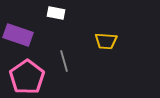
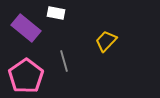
purple rectangle: moved 8 px right, 7 px up; rotated 20 degrees clockwise
yellow trapezoid: rotated 130 degrees clockwise
pink pentagon: moved 1 px left, 1 px up
